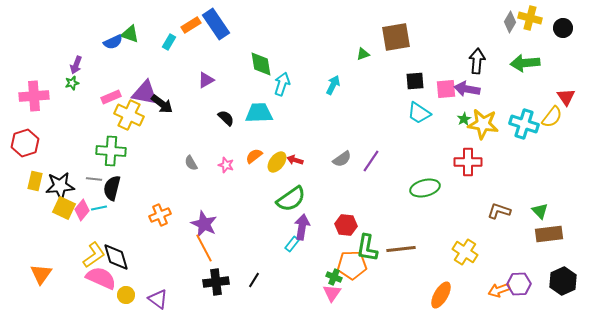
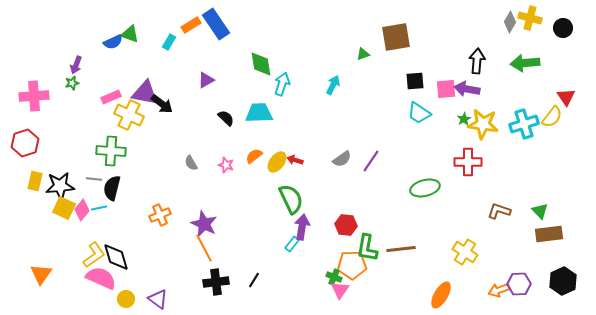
cyan cross at (524, 124): rotated 36 degrees counterclockwise
green semicircle at (291, 199): rotated 80 degrees counterclockwise
pink triangle at (332, 293): moved 8 px right, 3 px up
yellow circle at (126, 295): moved 4 px down
